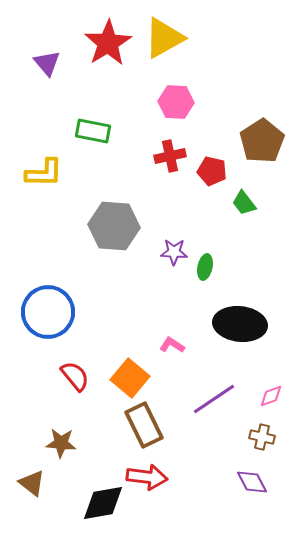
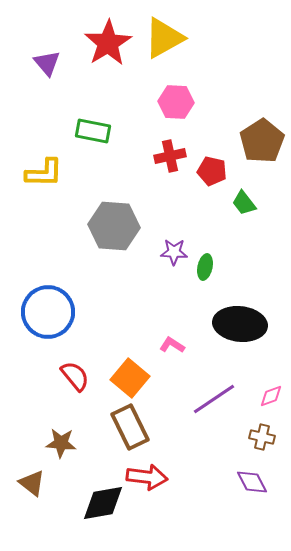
brown rectangle: moved 14 px left, 2 px down
